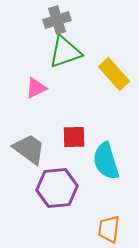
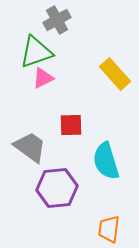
gray cross: rotated 12 degrees counterclockwise
green triangle: moved 29 px left
yellow rectangle: moved 1 px right
pink triangle: moved 7 px right, 10 px up
red square: moved 3 px left, 12 px up
gray trapezoid: moved 1 px right, 2 px up
